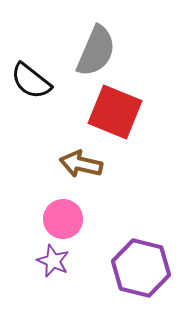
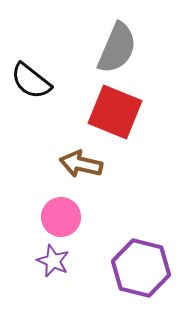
gray semicircle: moved 21 px right, 3 px up
pink circle: moved 2 px left, 2 px up
